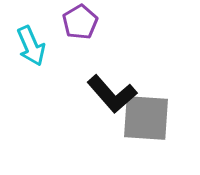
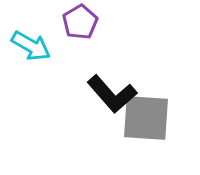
cyan arrow: rotated 36 degrees counterclockwise
